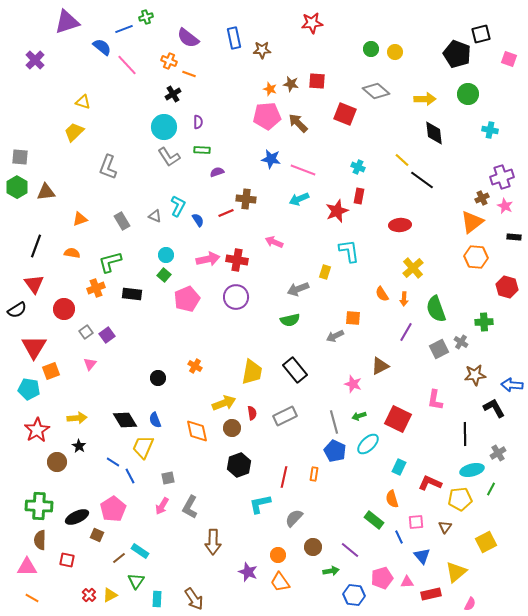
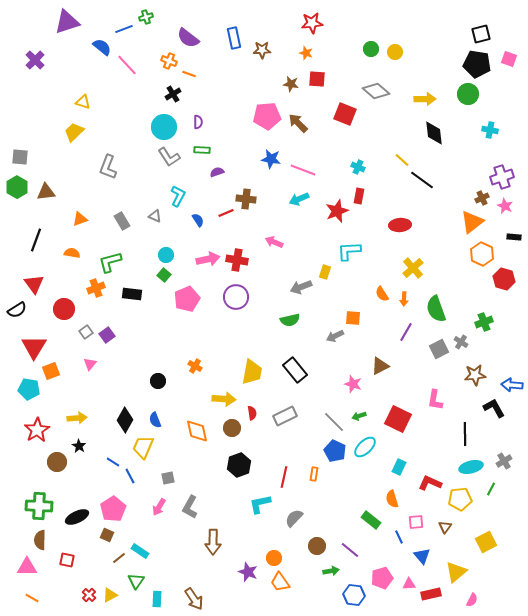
black pentagon at (457, 54): moved 20 px right, 10 px down; rotated 12 degrees counterclockwise
red square at (317, 81): moved 2 px up
orange star at (270, 89): moved 36 px right, 36 px up
cyan L-shape at (178, 206): moved 10 px up
black line at (36, 246): moved 6 px up
cyan L-shape at (349, 251): rotated 85 degrees counterclockwise
orange hexagon at (476, 257): moved 6 px right, 3 px up; rotated 20 degrees clockwise
red hexagon at (507, 287): moved 3 px left, 8 px up
gray arrow at (298, 289): moved 3 px right, 2 px up
green cross at (484, 322): rotated 18 degrees counterclockwise
black circle at (158, 378): moved 3 px down
yellow arrow at (224, 403): moved 4 px up; rotated 25 degrees clockwise
black diamond at (125, 420): rotated 60 degrees clockwise
gray line at (334, 422): rotated 30 degrees counterclockwise
cyan ellipse at (368, 444): moved 3 px left, 3 px down
gray cross at (498, 453): moved 6 px right, 8 px down
cyan ellipse at (472, 470): moved 1 px left, 3 px up
pink arrow at (162, 506): moved 3 px left, 1 px down
green rectangle at (374, 520): moved 3 px left
brown square at (97, 535): moved 10 px right
brown circle at (313, 547): moved 4 px right, 1 px up
orange circle at (278, 555): moved 4 px left, 3 px down
pink triangle at (407, 582): moved 2 px right, 2 px down
pink semicircle at (470, 604): moved 2 px right, 4 px up
